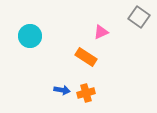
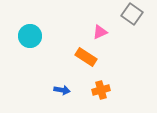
gray square: moved 7 px left, 3 px up
pink triangle: moved 1 px left
orange cross: moved 15 px right, 3 px up
